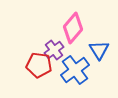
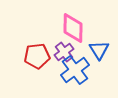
pink diamond: rotated 40 degrees counterclockwise
purple cross: moved 10 px right, 2 px down
red pentagon: moved 2 px left, 9 px up; rotated 15 degrees counterclockwise
